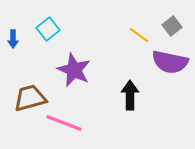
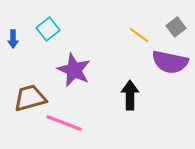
gray square: moved 4 px right, 1 px down
